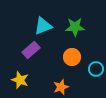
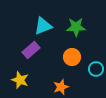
green star: moved 1 px right
